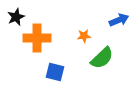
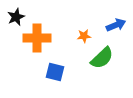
blue arrow: moved 3 px left, 5 px down
